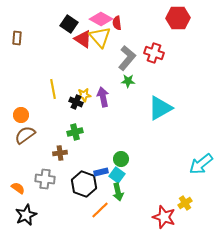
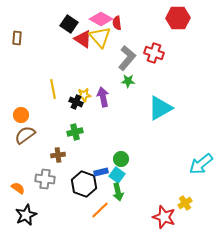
brown cross: moved 2 px left, 2 px down
